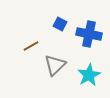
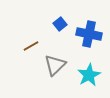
blue square: rotated 24 degrees clockwise
